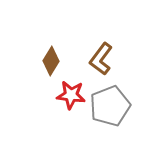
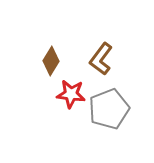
red star: moved 1 px up
gray pentagon: moved 1 px left, 3 px down
